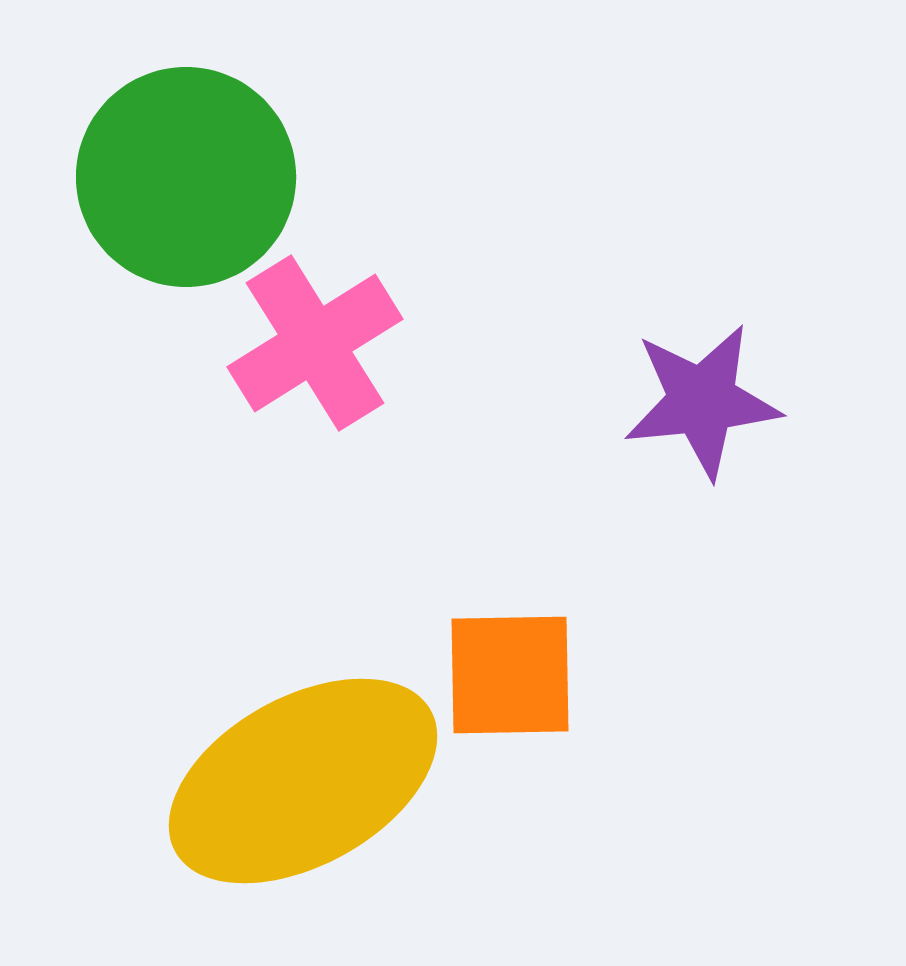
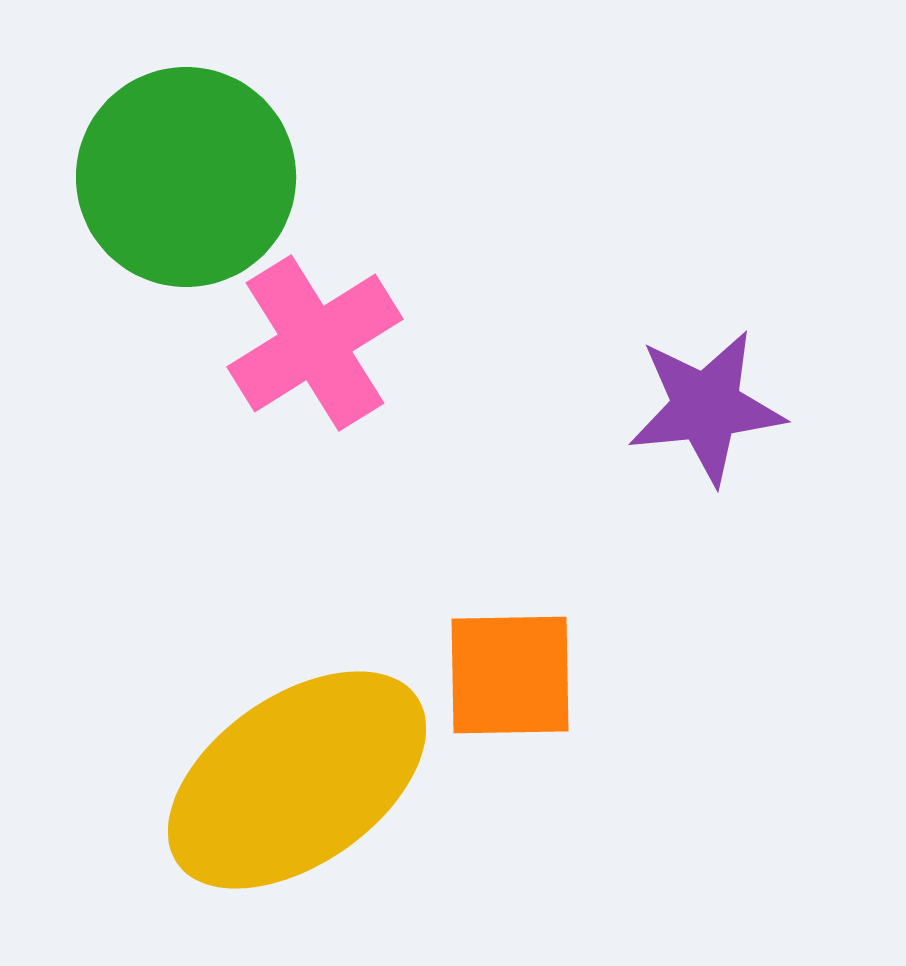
purple star: moved 4 px right, 6 px down
yellow ellipse: moved 6 px left, 1 px up; rotated 6 degrees counterclockwise
